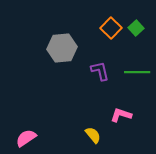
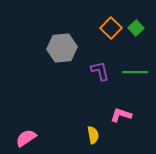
green line: moved 2 px left
yellow semicircle: rotated 30 degrees clockwise
